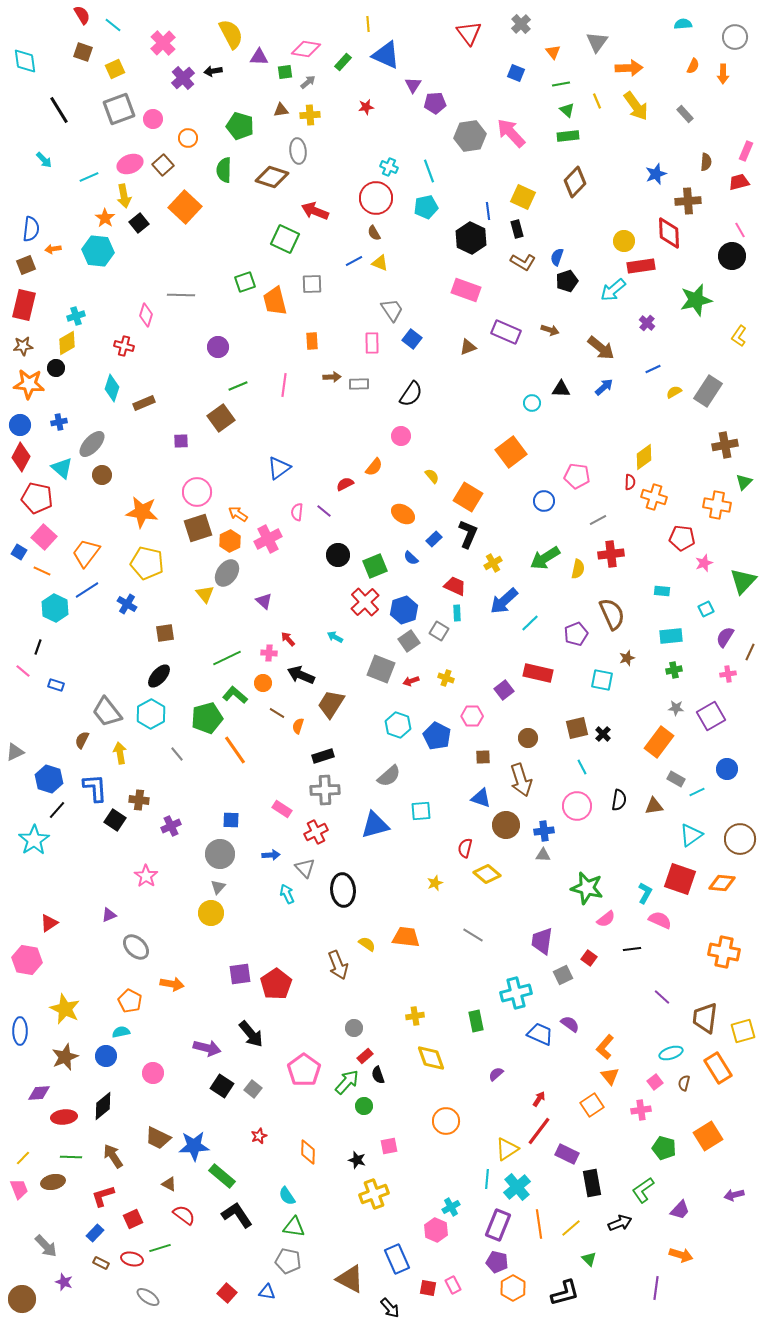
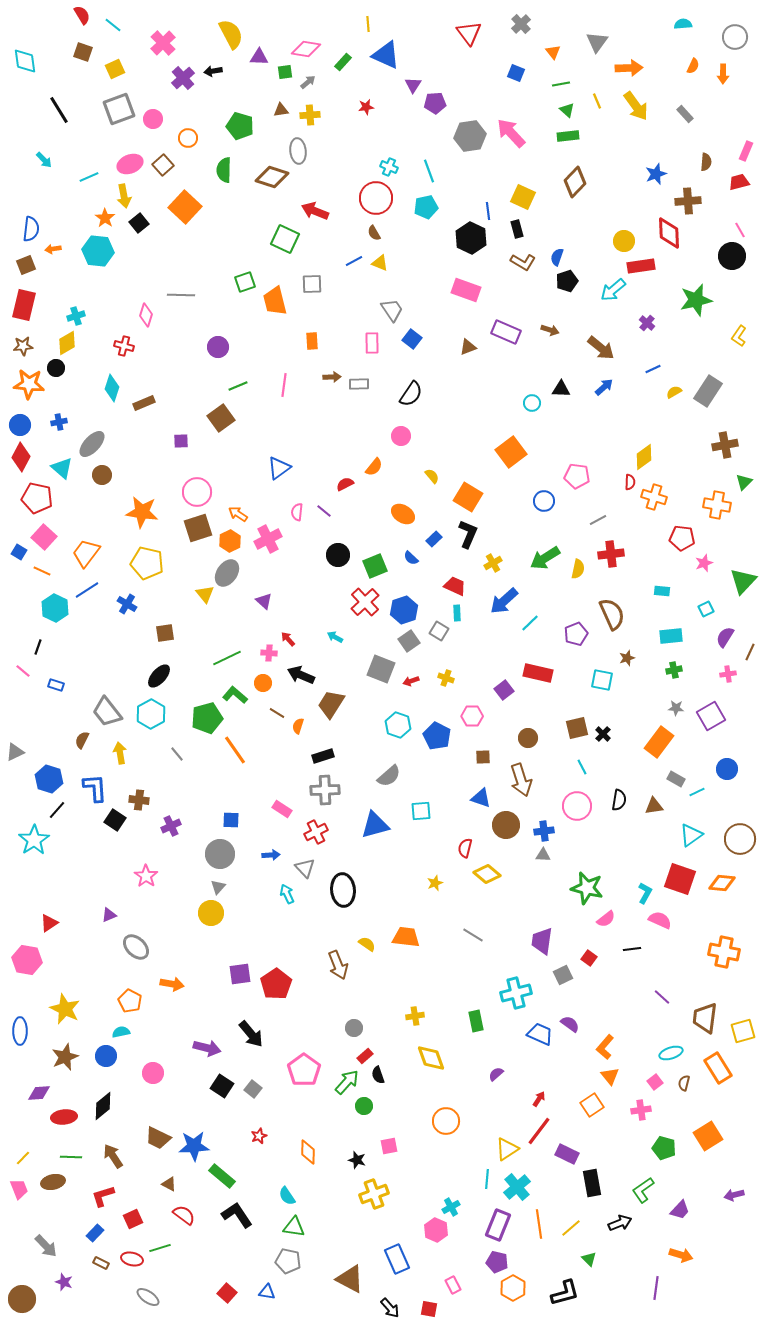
red square at (428, 1288): moved 1 px right, 21 px down
